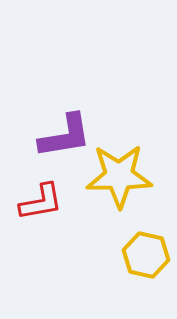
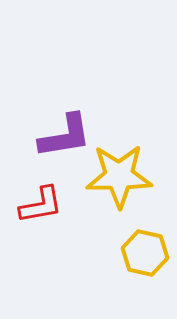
red L-shape: moved 3 px down
yellow hexagon: moved 1 px left, 2 px up
